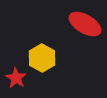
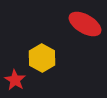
red star: moved 1 px left, 2 px down
